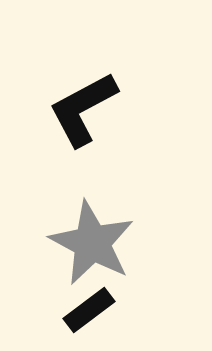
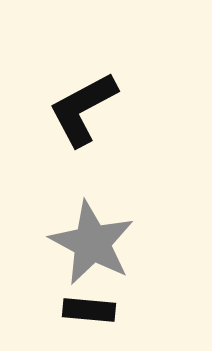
black rectangle: rotated 42 degrees clockwise
